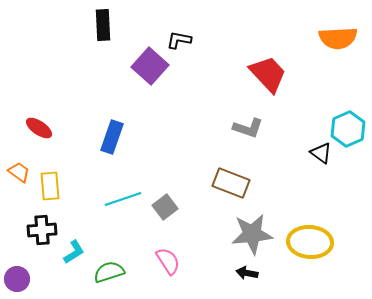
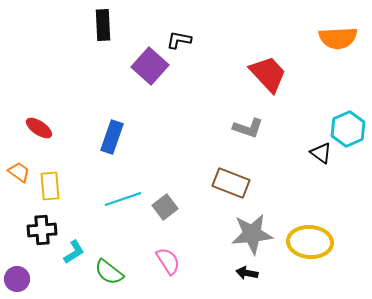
green semicircle: rotated 124 degrees counterclockwise
